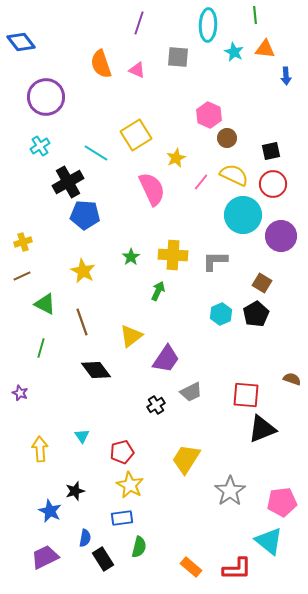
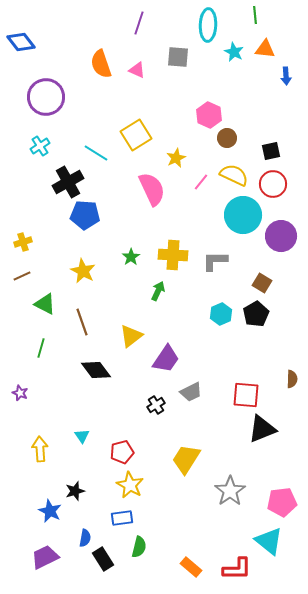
brown semicircle at (292, 379): rotated 72 degrees clockwise
